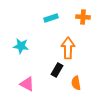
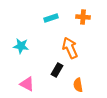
orange arrow: moved 2 px right; rotated 25 degrees counterclockwise
orange semicircle: moved 2 px right, 2 px down
